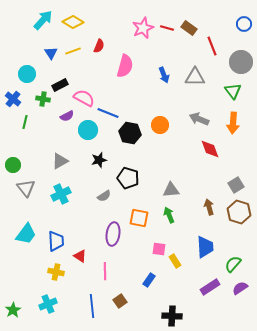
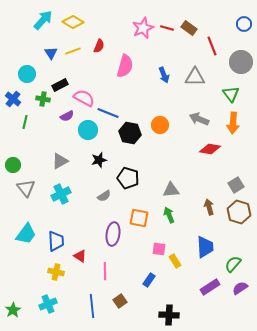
green triangle at (233, 91): moved 2 px left, 3 px down
red diamond at (210, 149): rotated 60 degrees counterclockwise
black cross at (172, 316): moved 3 px left, 1 px up
